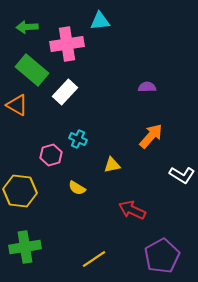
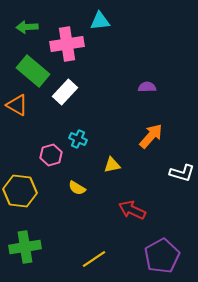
green rectangle: moved 1 px right, 1 px down
white L-shape: moved 2 px up; rotated 15 degrees counterclockwise
